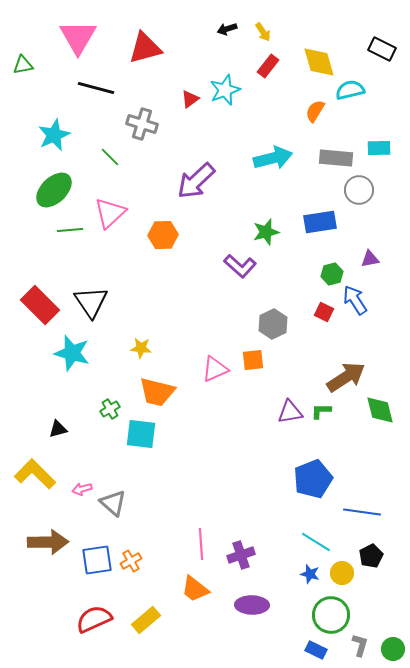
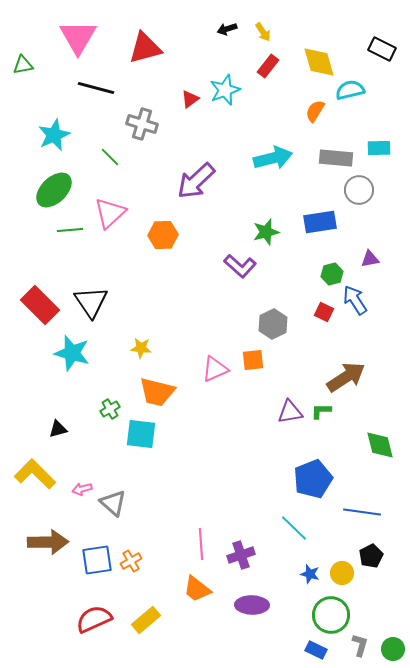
green diamond at (380, 410): moved 35 px down
cyan line at (316, 542): moved 22 px left, 14 px up; rotated 12 degrees clockwise
orange trapezoid at (195, 589): moved 2 px right
